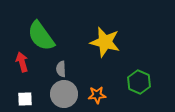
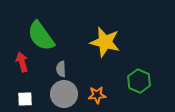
green hexagon: moved 1 px up
